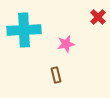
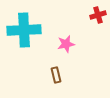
red cross: moved 2 px up; rotated 28 degrees clockwise
